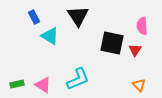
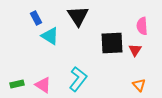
blue rectangle: moved 2 px right, 1 px down
black square: rotated 15 degrees counterclockwise
cyan L-shape: rotated 30 degrees counterclockwise
